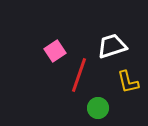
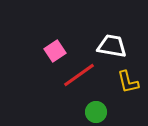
white trapezoid: rotated 28 degrees clockwise
red line: rotated 36 degrees clockwise
green circle: moved 2 px left, 4 px down
